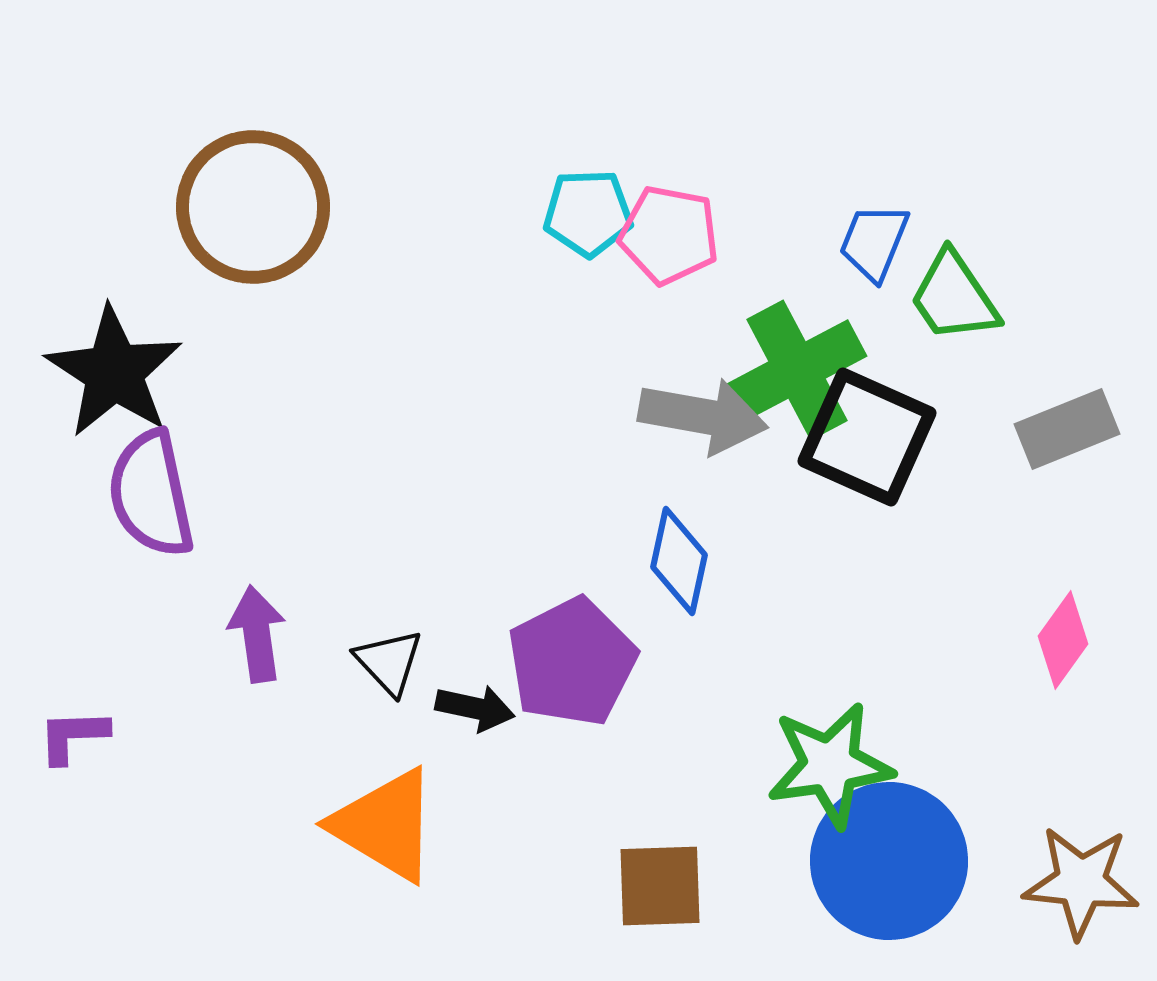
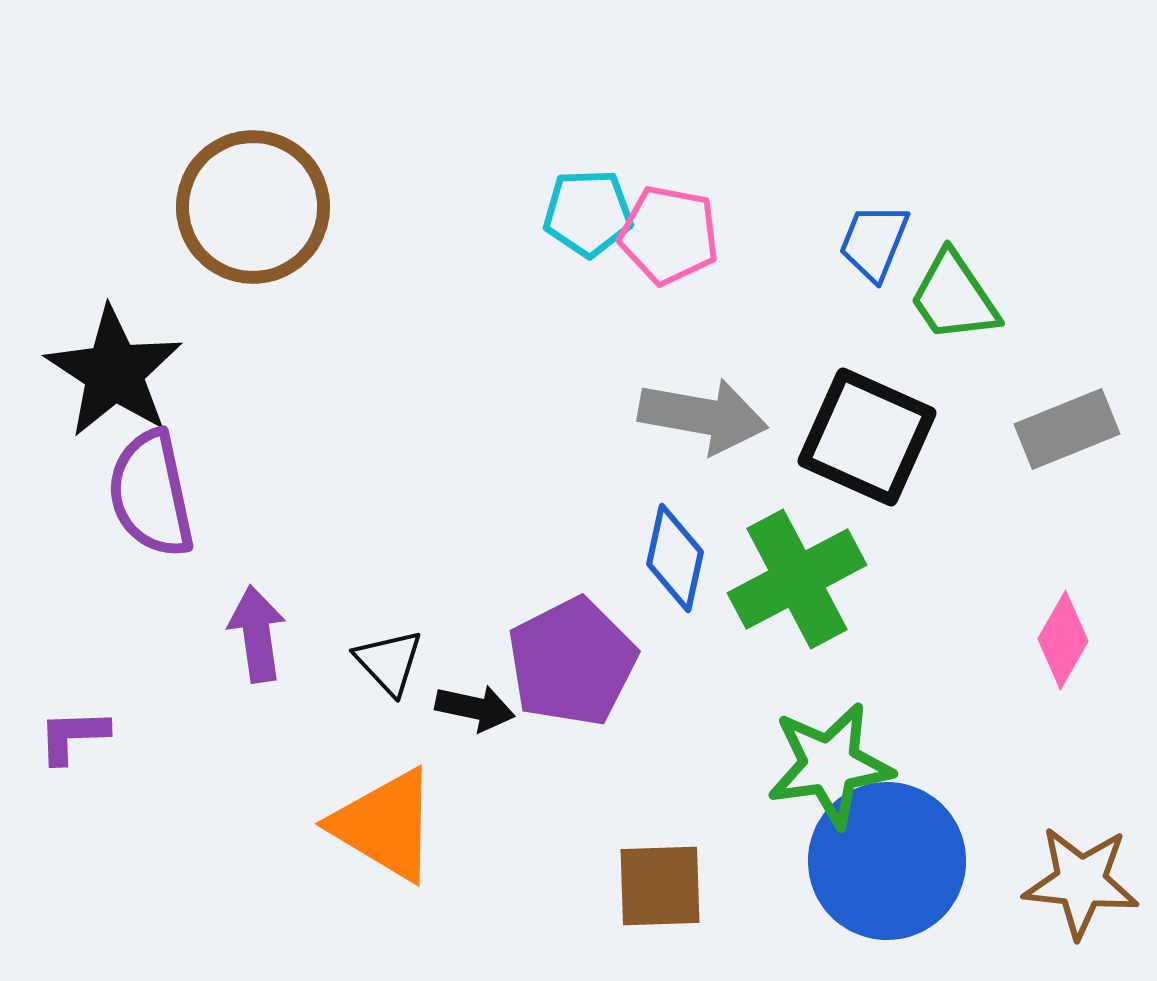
green cross: moved 209 px down
blue diamond: moved 4 px left, 3 px up
pink diamond: rotated 6 degrees counterclockwise
blue circle: moved 2 px left
